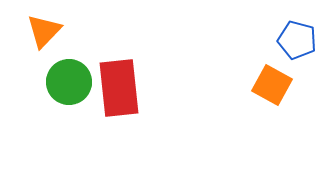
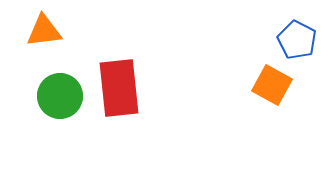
orange triangle: rotated 39 degrees clockwise
blue pentagon: rotated 12 degrees clockwise
green circle: moved 9 px left, 14 px down
